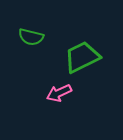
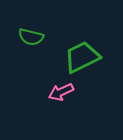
pink arrow: moved 2 px right, 1 px up
